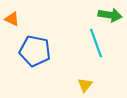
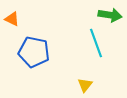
blue pentagon: moved 1 px left, 1 px down
